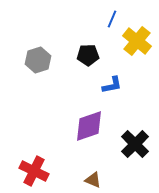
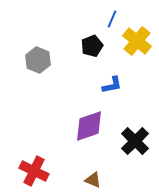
black pentagon: moved 4 px right, 9 px up; rotated 20 degrees counterclockwise
gray hexagon: rotated 20 degrees counterclockwise
black cross: moved 3 px up
